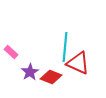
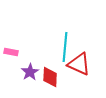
pink rectangle: rotated 32 degrees counterclockwise
red triangle: moved 1 px right, 1 px down
red diamond: moved 1 px left; rotated 70 degrees clockwise
